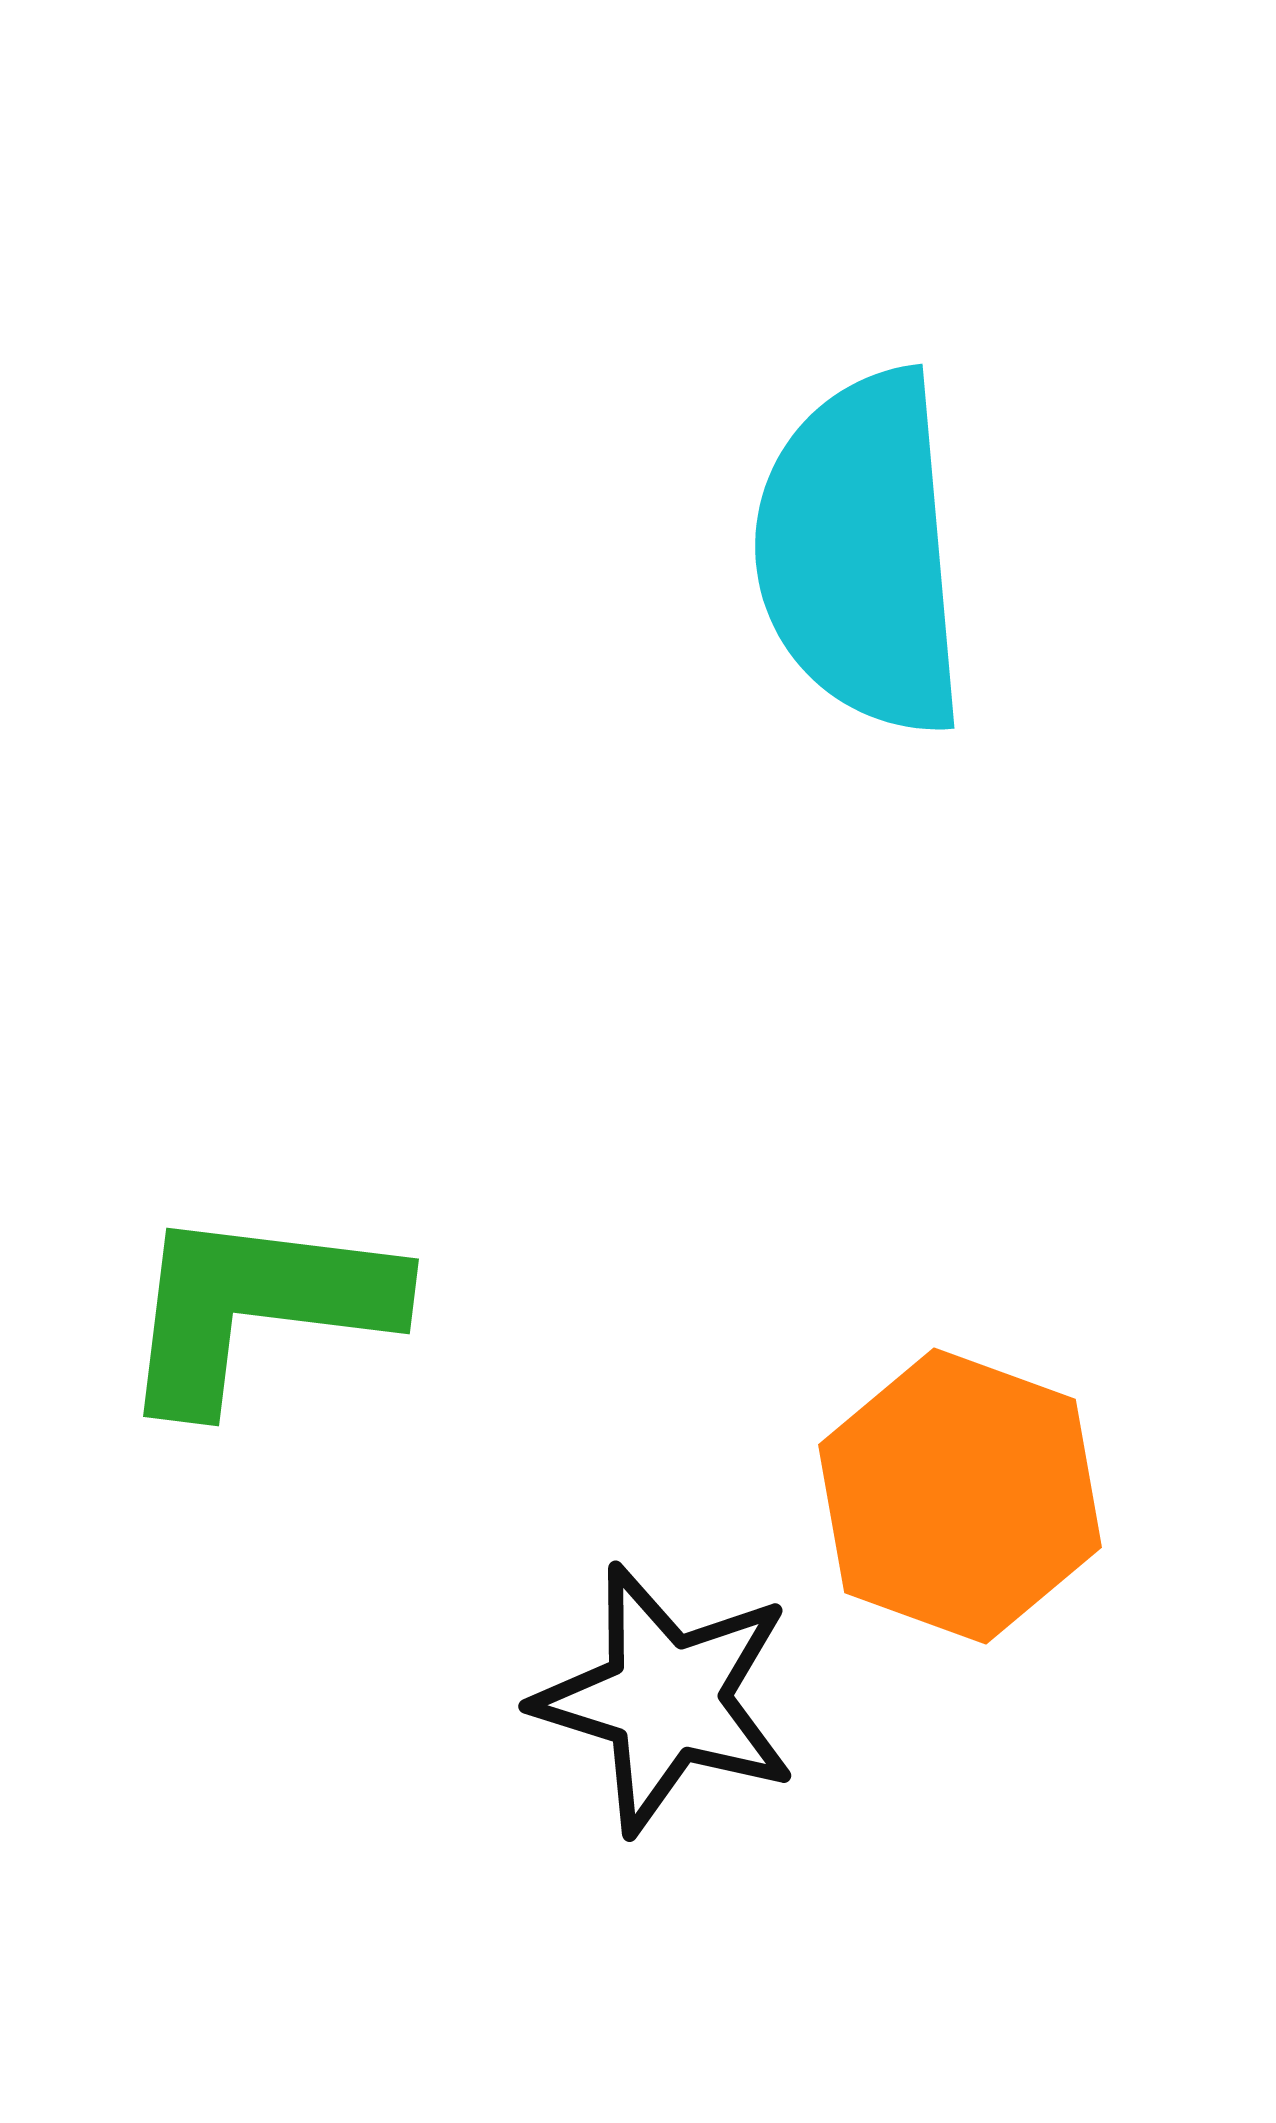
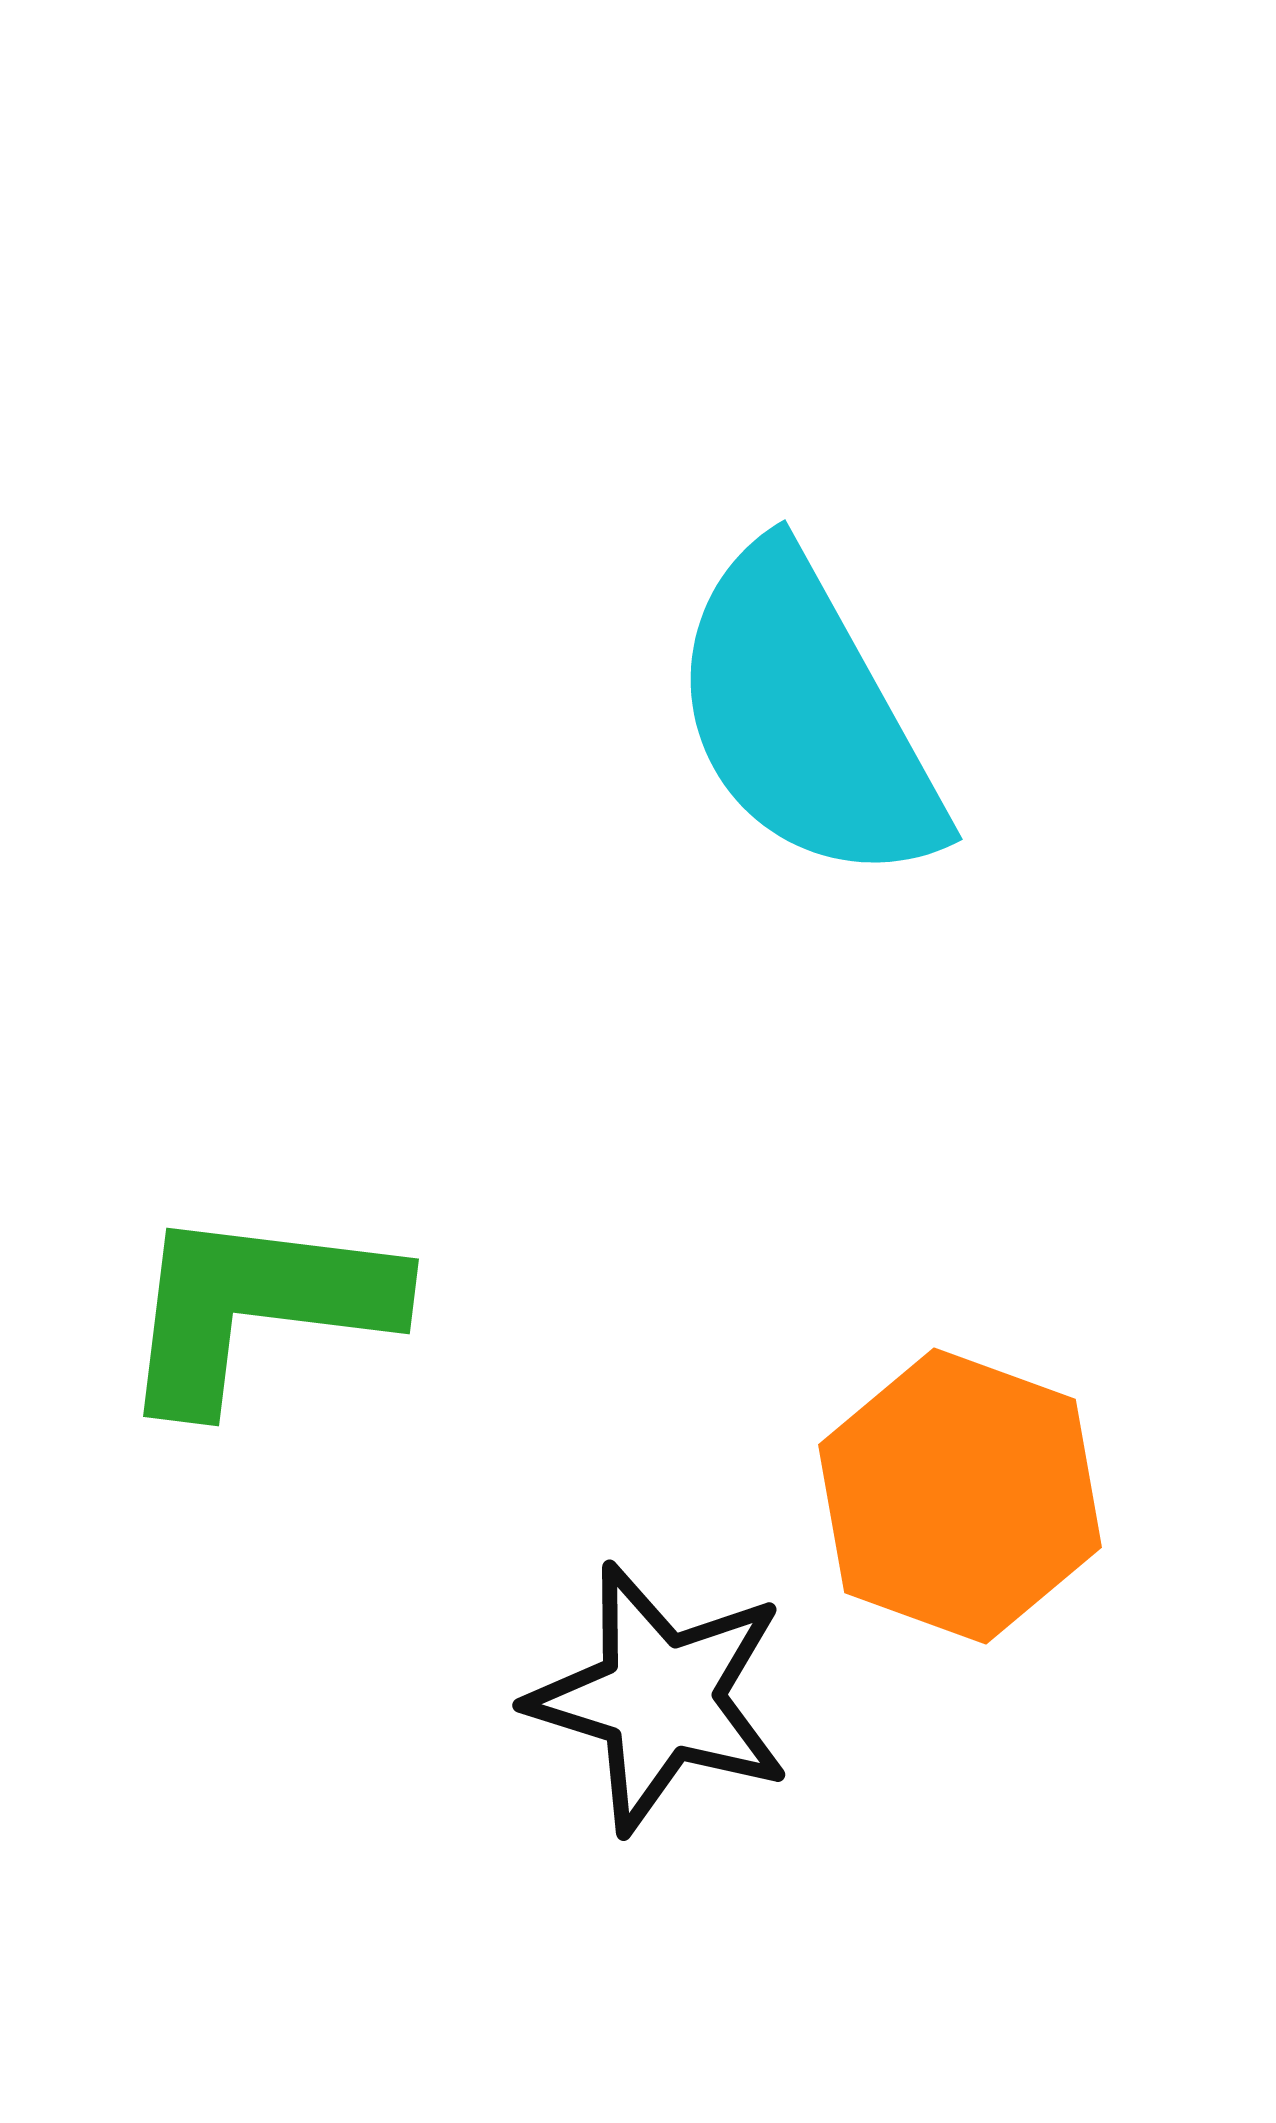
cyan semicircle: moved 55 px left, 164 px down; rotated 24 degrees counterclockwise
black star: moved 6 px left, 1 px up
